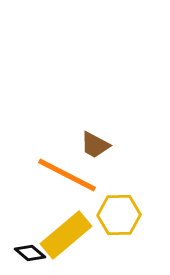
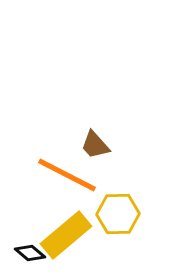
brown trapezoid: rotated 20 degrees clockwise
yellow hexagon: moved 1 px left, 1 px up
